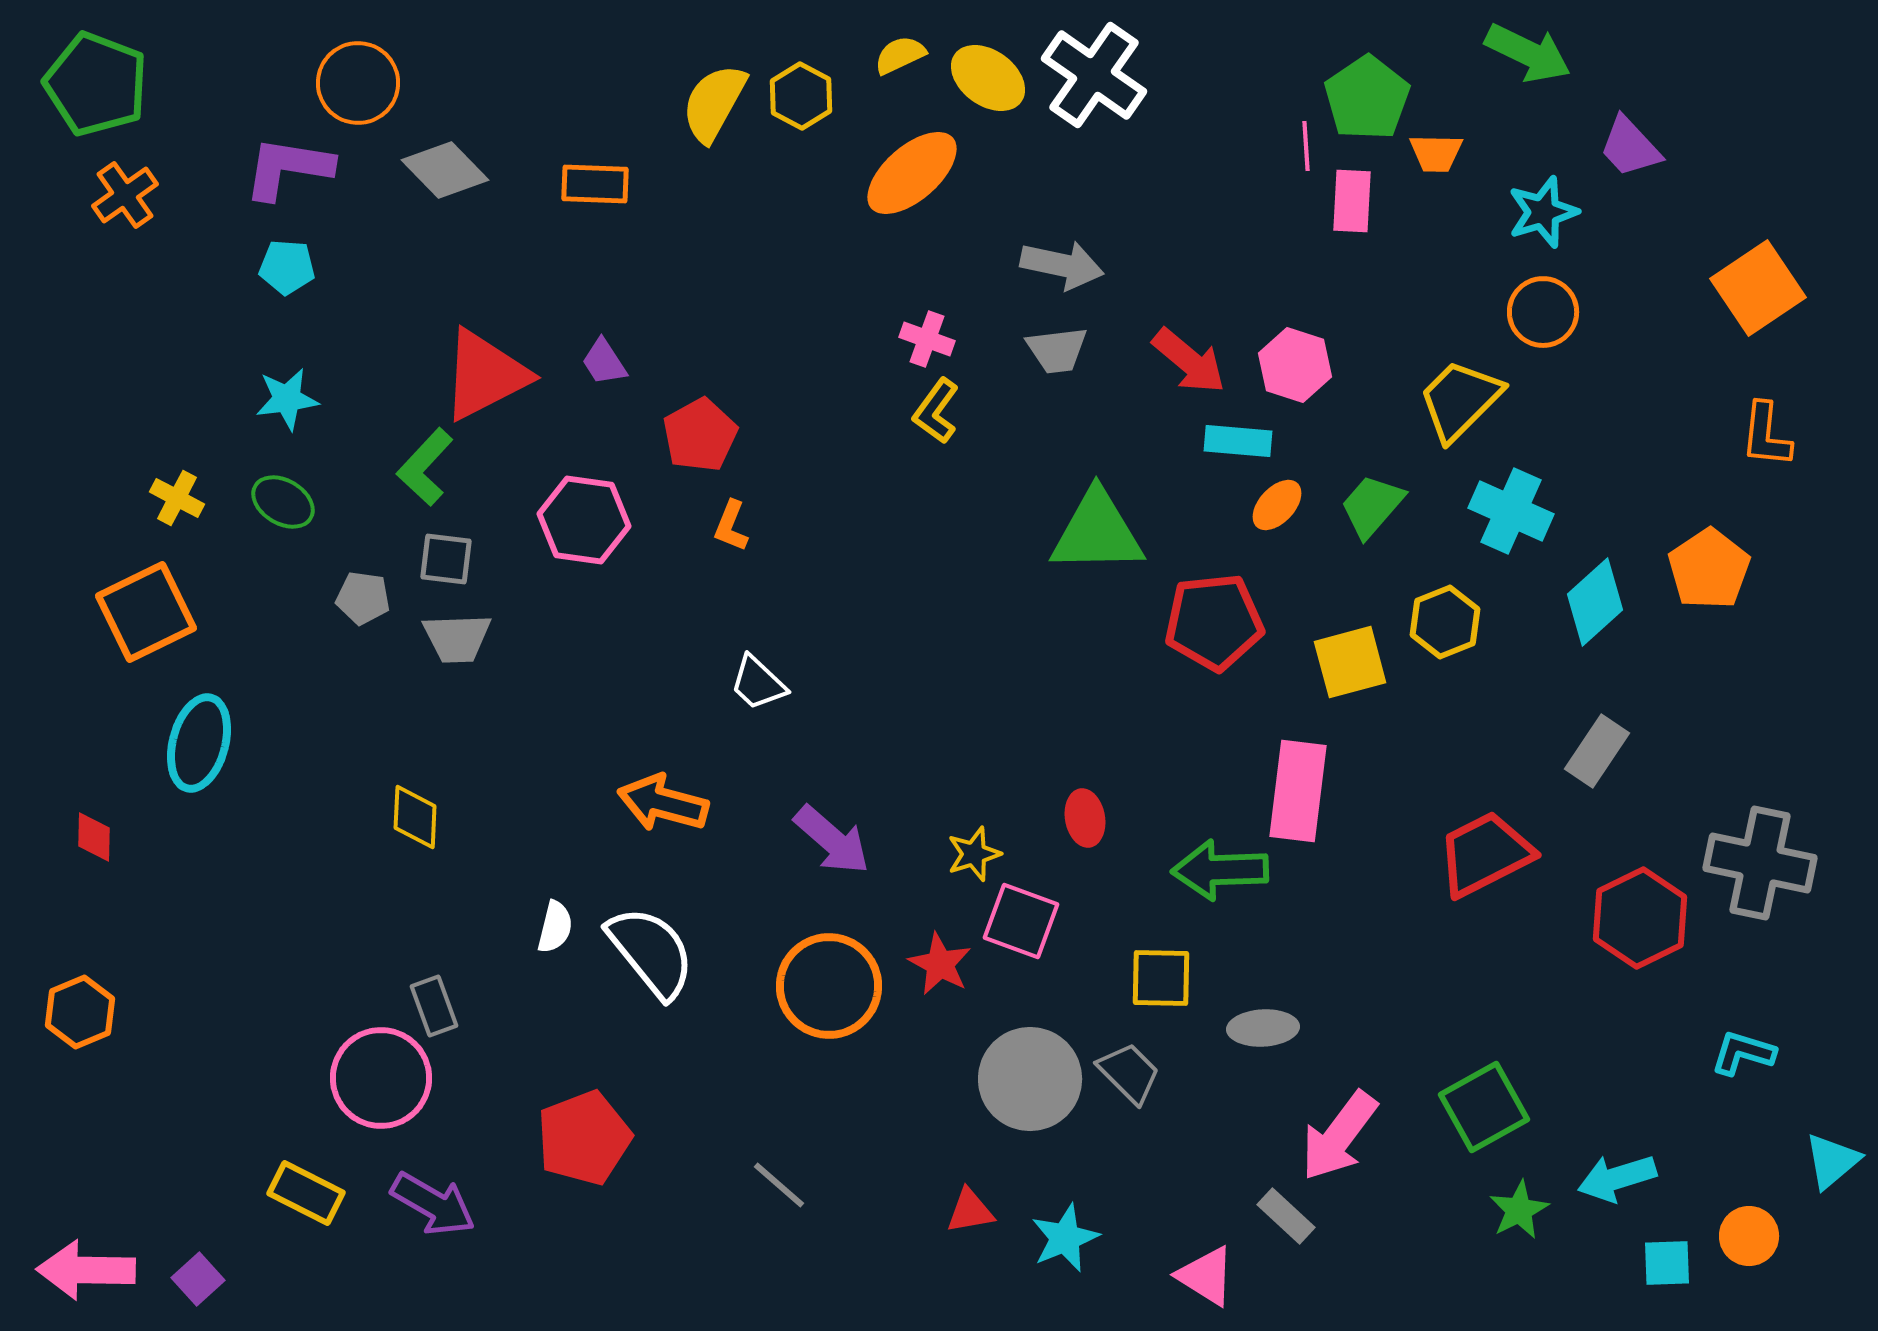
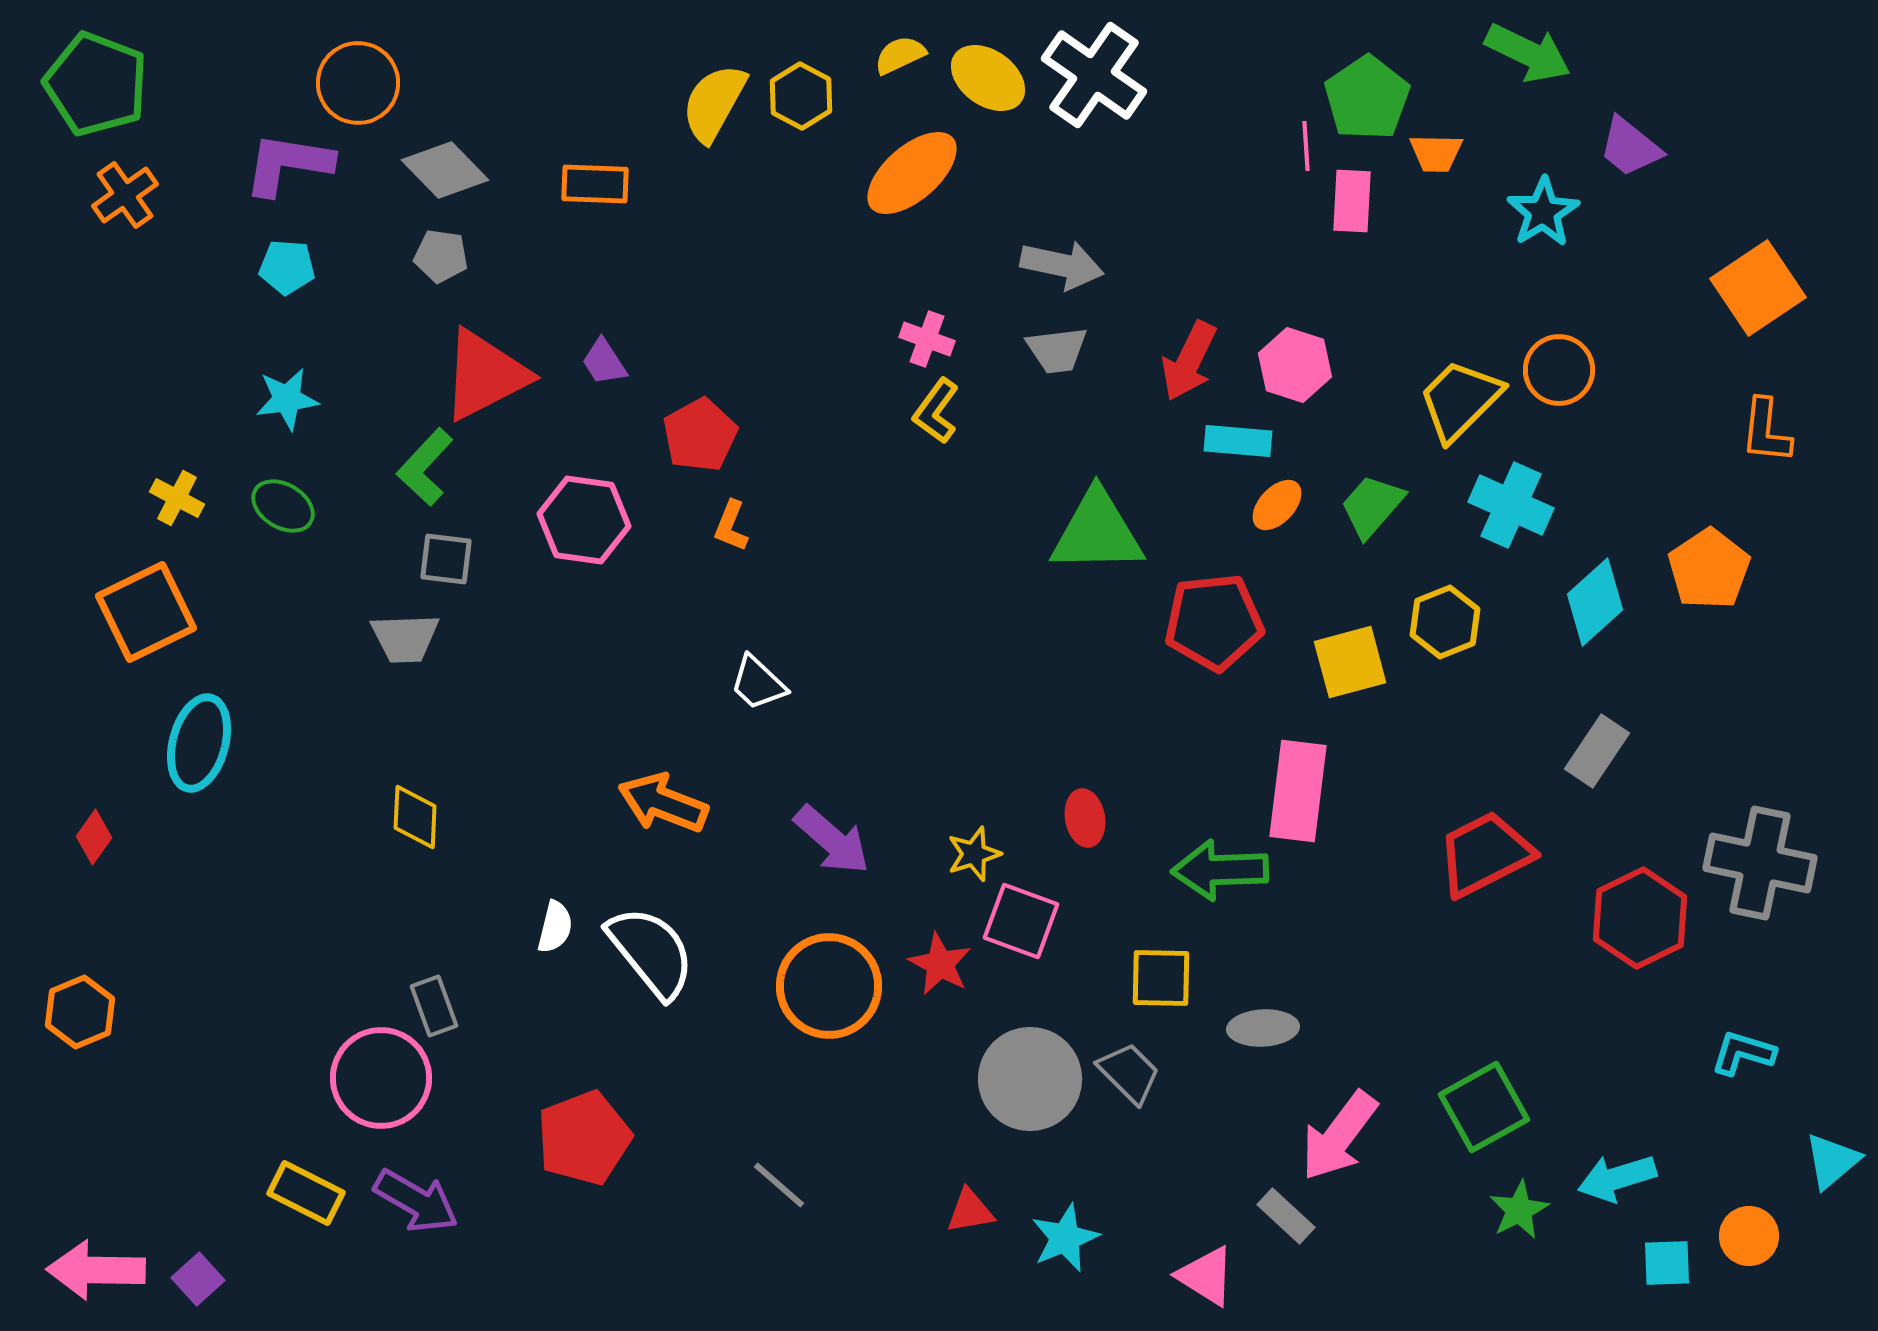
purple trapezoid at (1630, 147): rotated 8 degrees counterclockwise
purple L-shape at (288, 168): moved 4 px up
cyan star at (1543, 212): rotated 14 degrees counterclockwise
orange circle at (1543, 312): moved 16 px right, 58 px down
red arrow at (1189, 361): rotated 76 degrees clockwise
orange L-shape at (1766, 435): moved 4 px up
green ellipse at (283, 502): moved 4 px down
cyan cross at (1511, 511): moved 6 px up
gray pentagon at (363, 598): moved 78 px right, 342 px up
gray trapezoid at (457, 638): moved 52 px left
orange arrow at (663, 803): rotated 6 degrees clockwise
red diamond at (94, 837): rotated 34 degrees clockwise
purple arrow at (433, 1204): moved 17 px left, 3 px up
pink arrow at (86, 1270): moved 10 px right
